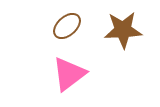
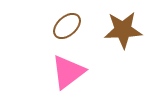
pink triangle: moved 1 px left, 2 px up
